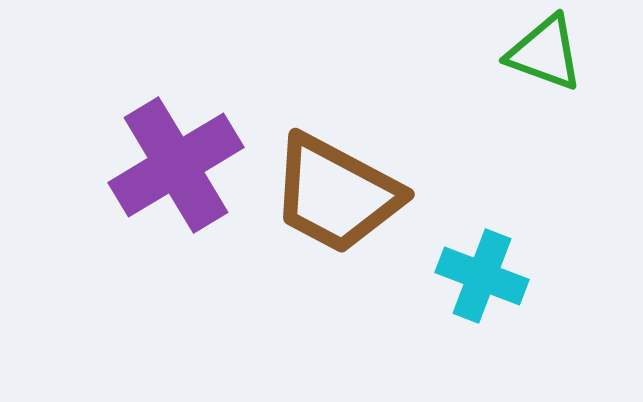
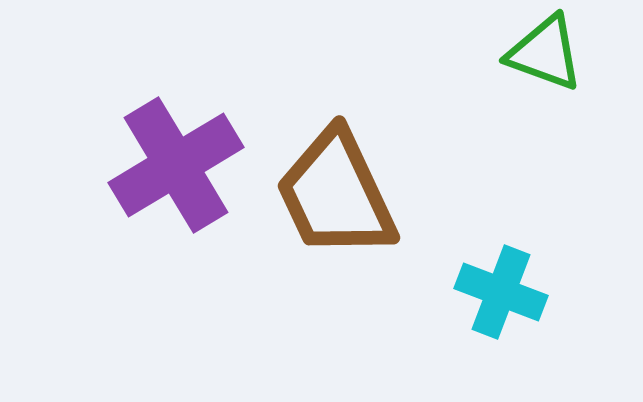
brown trapezoid: rotated 37 degrees clockwise
cyan cross: moved 19 px right, 16 px down
